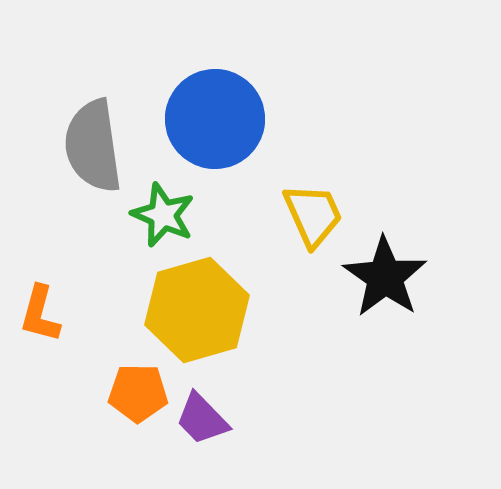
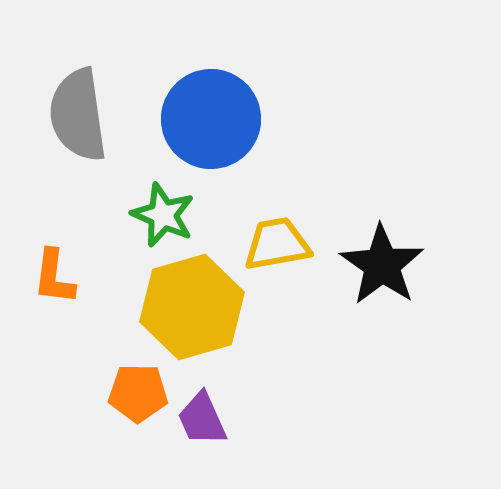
blue circle: moved 4 px left
gray semicircle: moved 15 px left, 31 px up
yellow trapezoid: moved 36 px left, 29 px down; rotated 76 degrees counterclockwise
black star: moved 3 px left, 12 px up
yellow hexagon: moved 5 px left, 3 px up
orange L-shape: moved 14 px right, 37 px up; rotated 8 degrees counterclockwise
purple trapezoid: rotated 20 degrees clockwise
